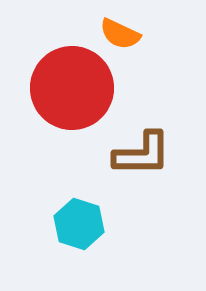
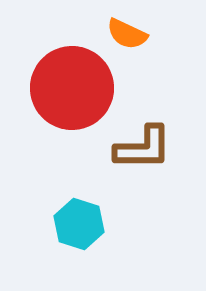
orange semicircle: moved 7 px right
brown L-shape: moved 1 px right, 6 px up
